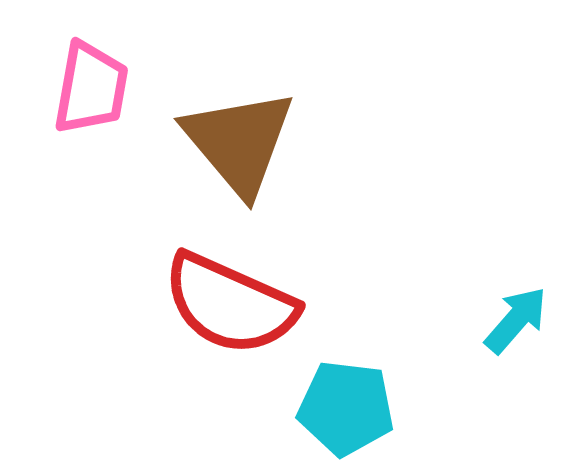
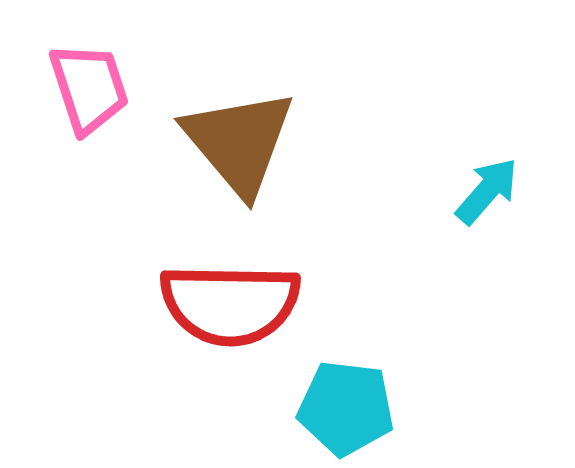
pink trapezoid: moved 2 px left; rotated 28 degrees counterclockwise
red semicircle: rotated 23 degrees counterclockwise
cyan arrow: moved 29 px left, 129 px up
